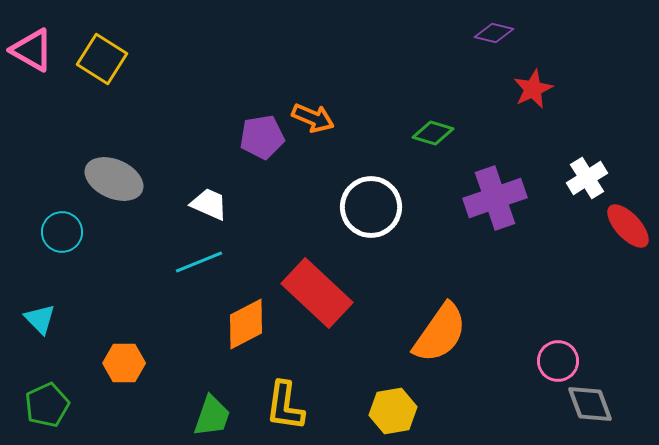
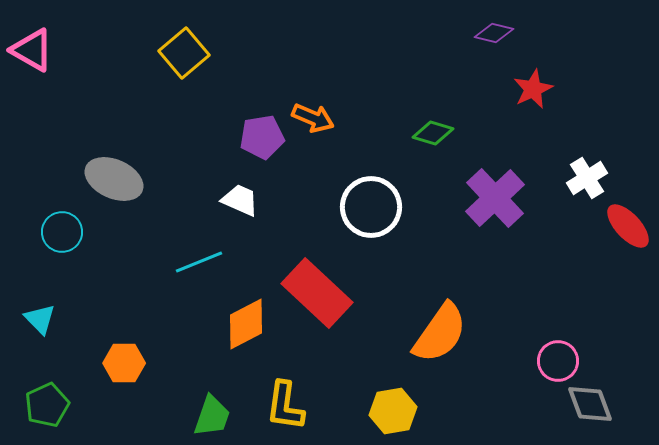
yellow square: moved 82 px right, 6 px up; rotated 18 degrees clockwise
purple cross: rotated 24 degrees counterclockwise
white trapezoid: moved 31 px right, 4 px up
